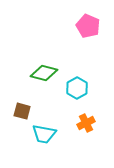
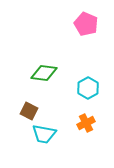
pink pentagon: moved 2 px left, 2 px up
green diamond: rotated 8 degrees counterclockwise
cyan hexagon: moved 11 px right
brown square: moved 7 px right; rotated 12 degrees clockwise
